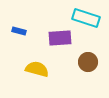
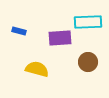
cyan rectangle: moved 2 px right, 4 px down; rotated 20 degrees counterclockwise
